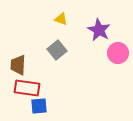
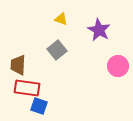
pink circle: moved 13 px down
blue square: rotated 24 degrees clockwise
